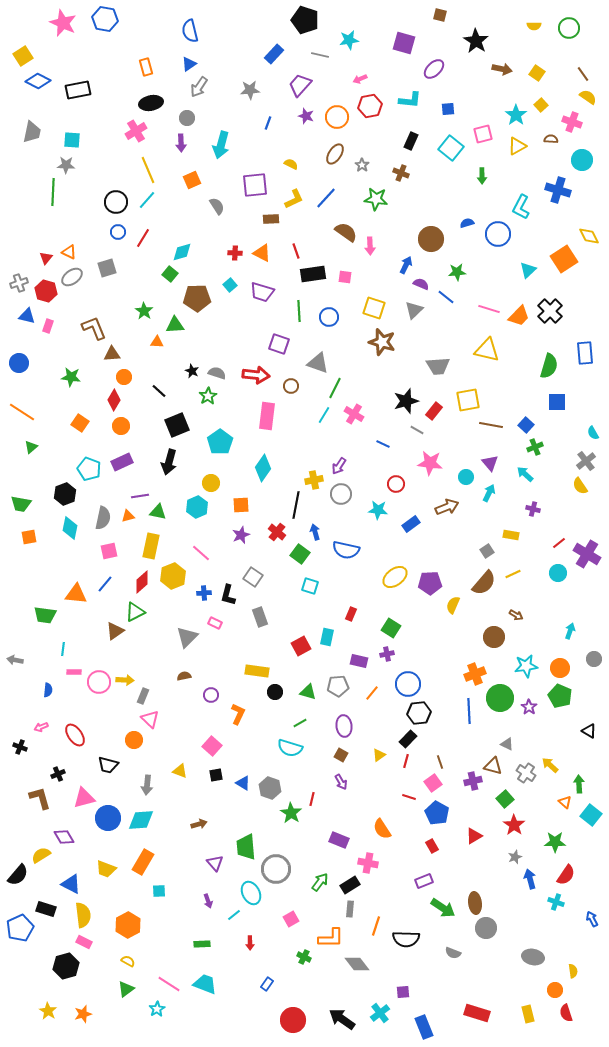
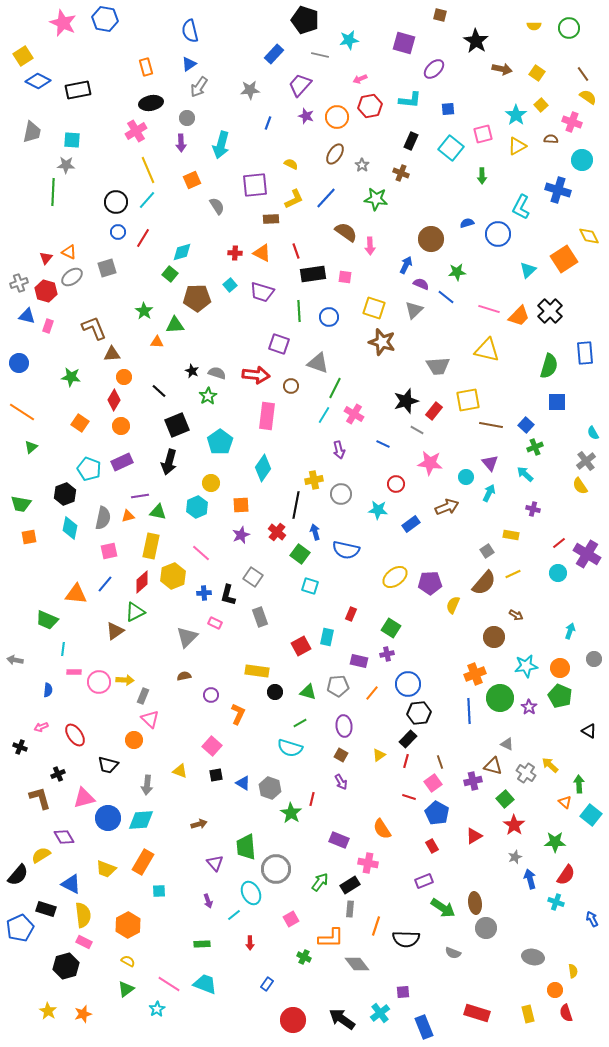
purple arrow at (339, 466): moved 16 px up; rotated 48 degrees counterclockwise
green trapezoid at (45, 615): moved 2 px right, 5 px down; rotated 15 degrees clockwise
